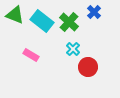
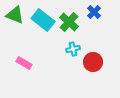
cyan rectangle: moved 1 px right, 1 px up
cyan cross: rotated 32 degrees clockwise
pink rectangle: moved 7 px left, 8 px down
red circle: moved 5 px right, 5 px up
